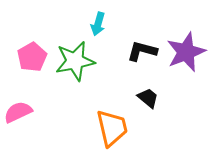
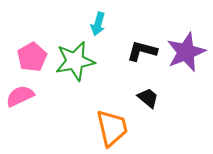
pink semicircle: moved 2 px right, 16 px up
